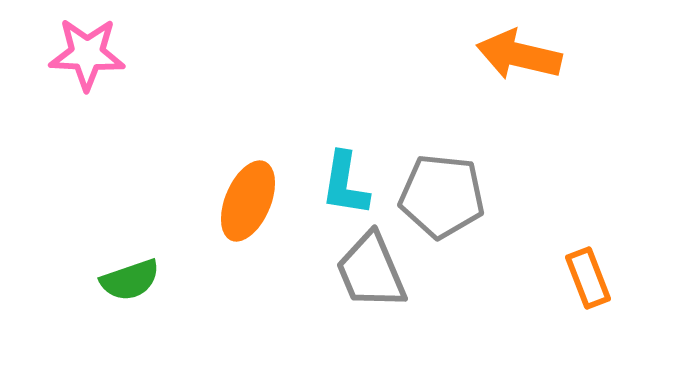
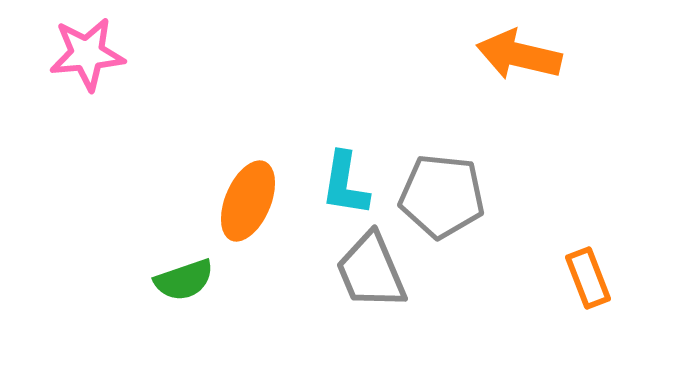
pink star: rotated 8 degrees counterclockwise
green semicircle: moved 54 px right
